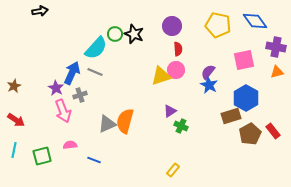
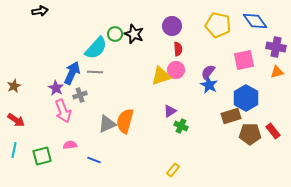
gray line: rotated 21 degrees counterclockwise
brown pentagon: rotated 30 degrees clockwise
